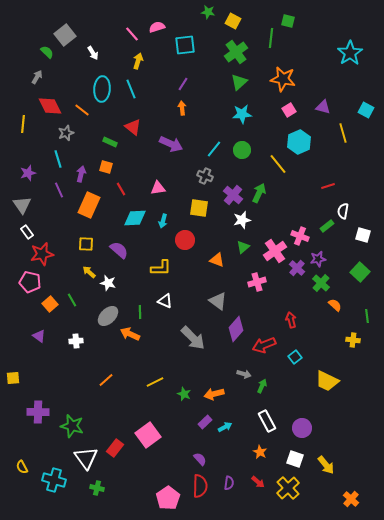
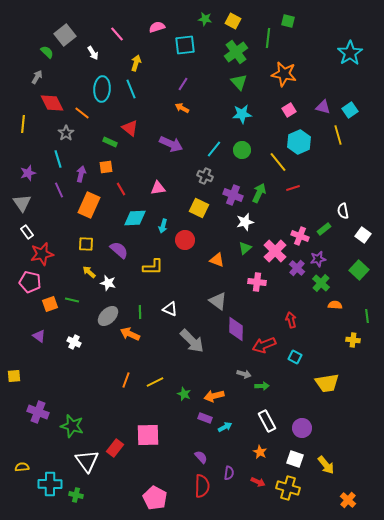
green star at (208, 12): moved 3 px left, 7 px down
pink line at (132, 34): moved 15 px left
green line at (271, 38): moved 3 px left
yellow arrow at (138, 61): moved 2 px left, 2 px down
orange star at (283, 79): moved 1 px right, 5 px up
green triangle at (239, 82): rotated 30 degrees counterclockwise
red diamond at (50, 106): moved 2 px right, 3 px up
orange arrow at (182, 108): rotated 56 degrees counterclockwise
orange line at (82, 110): moved 3 px down
cyan square at (366, 110): moved 16 px left; rotated 28 degrees clockwise
red triangle at (133, 127): moved 3 px left, 1 px down
gray star at (66, 133): rotated 14 degrees counterclockwise
yellow line at (343, 133): moved 5 px left, 2 px down
yellow line at (278, 164): moved 2 px up
orange square at (106, 167): rotated 24 degrees counterclockwise
red line at (328, 186): moved 35 px left, 2 px down
purple cross at (233, 195): rotated 18 degrees counterclockwise
gray triangle at (22, 205): moved 2 px up
yellow square at (199, 208): rotated 18 degrees clockwise
white semicircle at (343, 211): rotated 21 degrees counterclockwise
white star at (242, 220): moved 3 px right, 2 px down
cyan arrow at (163, 221): moved 5 px down
green rectangle at (327, 226): moved 3 px left, 3 px down
white square at (363, 235): rotated 21 degrees clockwise
green triangle at (243, 247): moved 2 px right, 1 px down
pink cross at (275, 251): rotated 10 degrees counterclockwise
yellow L-shape at (161, 268): moved 8 px left, 1 px up
green square at (360, 272): moved 1 px left, 2 px up
pink cross at (257, 282): rotated 24 degrees clockwise
green line at (72, 300): rotated 48 degrees counterclockwise
white triangle at (165, 301): moved 5 px right, 8 px down
orange square at (50, 304): rotated 21 degrees clockwise
orange semicircle at (335, 305): rotated 40 degrees counterclockwise
purple diamond at (236, 329): rotated 40 degrees counterclockwise
gray arrow at (193, 338): moved 1 px left, 3 px down
white cross at (76, 341): moved 2 px left, 1 px down; rotated 32 degrees clockwise
cyan square at (295, 357): rotated 24 degrees counterclockwise
yellow square at (13, 378): moved 1 px right, 2 px up
orange line at (106, 380): moved 20 px right; rotated 28 degrees counterclockwise
yellow trapezoid at (327, 381): moved 2 px down; rotated 35 degrees counterclockwise
green arrow at (262, 386): rotated 64 degrees clockwise
orange arrow at (214, 394): moved 2 px down
purple cross at (38, 412): rotated 20 degrees clockwise
purple rectangle at (205, 422): moved 4 px up; rotated 64 degrees clockwise
pink square at (148, 435): rotated 35 degrees clockwise
white triangle at (86, 458): moved 1 px right, 3 px down
purple semicircle at (200, 459): moved 1 px right, 2 px up
yellow semicircle at (22, 467): rotated 112 degrees clockwise
cyan cross at (54, 480): moved 4 px left, 4 px down; rotated 15 degrees counterclockwise
red arrow at (258, 482): rotated 16 degrees counterclockwise
purple semicircle at (229, 483): moved 10 px up
red semicircle at (200, 486): moved 2 px right
green cross at (97, 488): moved 21 px left, 7 px down
yellow cross at (288, 488): rotated 30 degrees counterclockwise
pink pentagon at (168, 498): moved 13 px left; rotated 10 degrees counterclockwise
orange cross at (351, 499): moved 3 px left, 1 px down
